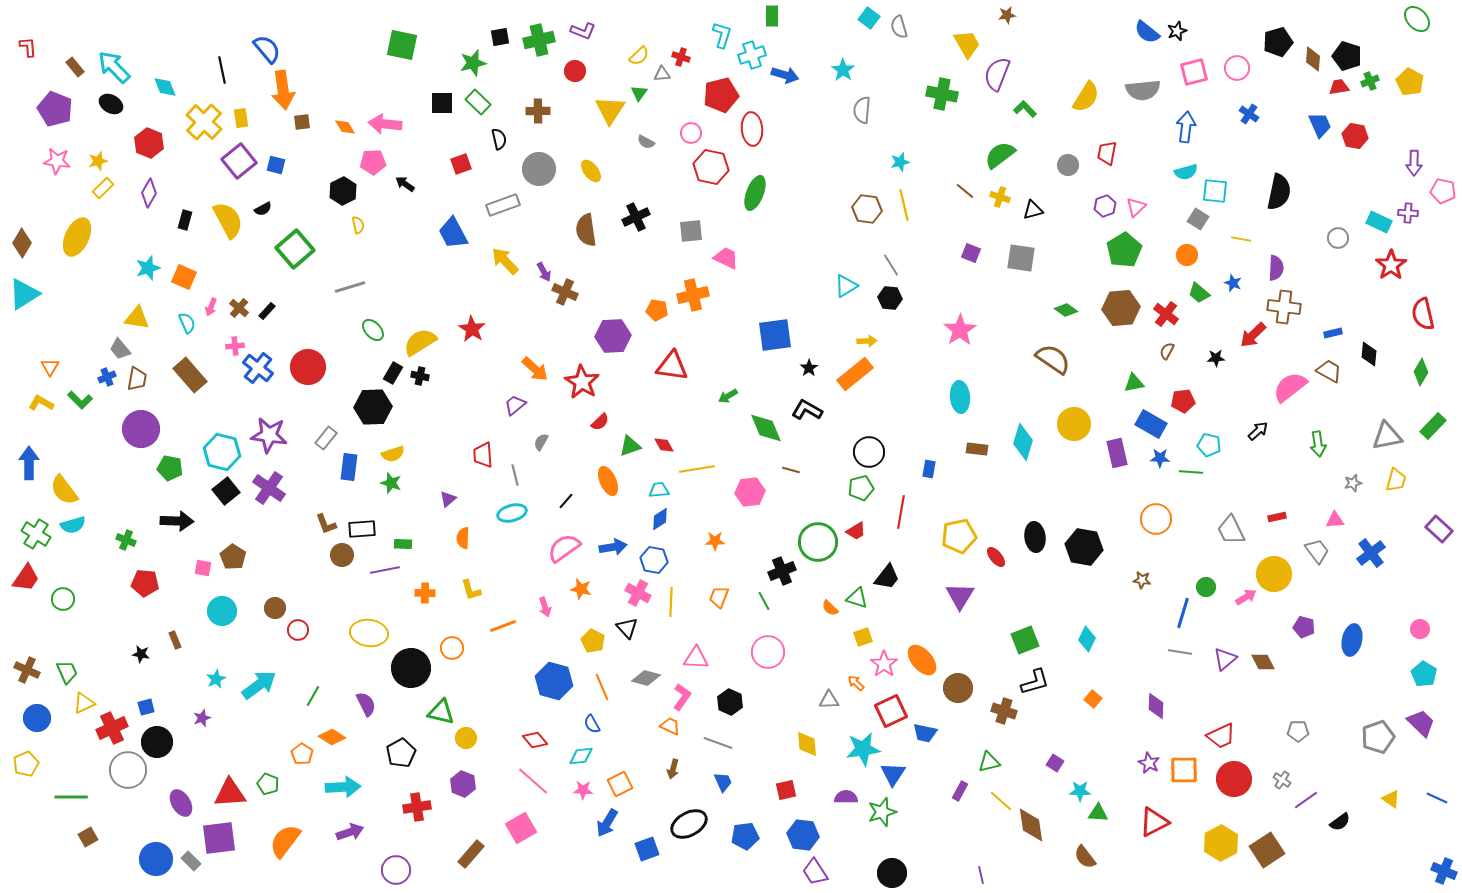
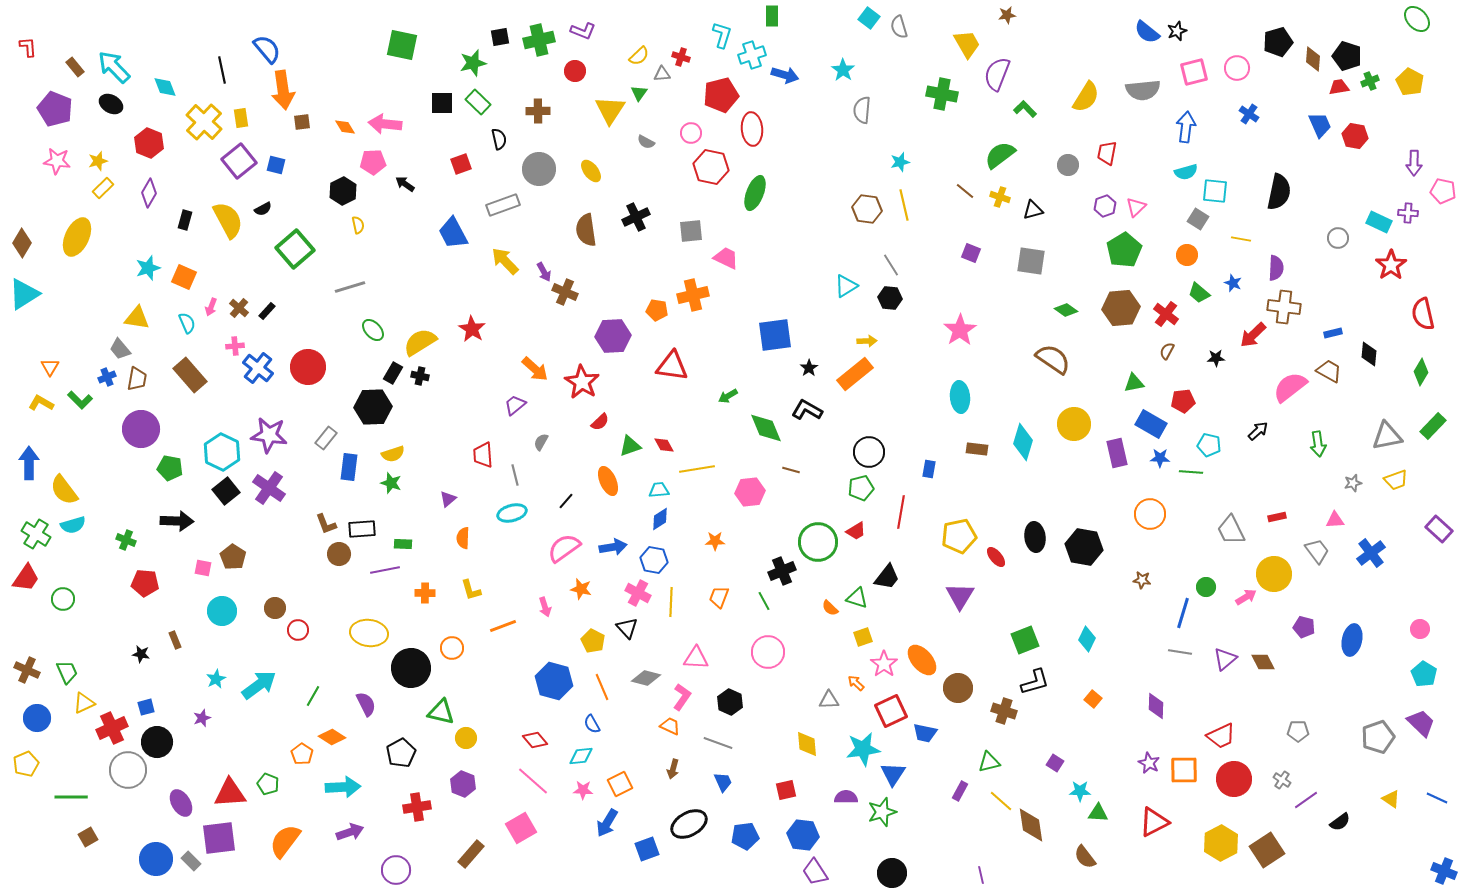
gray square at (1021, 258): moved 10 px right, 3 px down
cyan hexagon at (222, 452): rotated 12 degrees clockwise
yellow trapezoid at (1396, 480): rotated 55 degrees clockwise
orange circle at (1156, 519): moved 6 px left, 5 px up
brown circle at (342, 555): moved 3 px left, 1 px up
